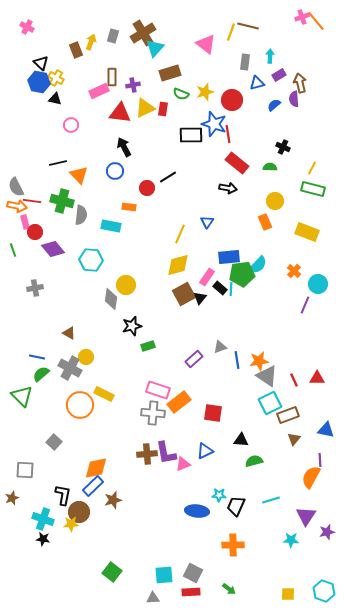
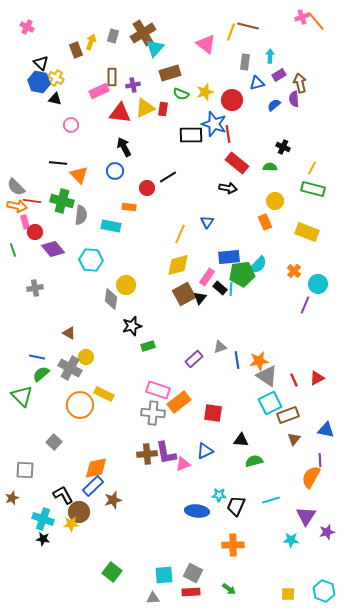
black line at (58, 163): rotated 18 degrees clockwise
gray semicircle at (16, 187): rotated 18 degrees counterclockwise
red triangle at (317, 378): rotated 28 degrees counterclockwise
black L-shape at (63, 495): rotated 40 degrees counterclockwise
